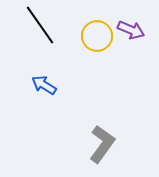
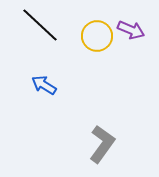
black line: rotated 12 degrees counterclockwise
